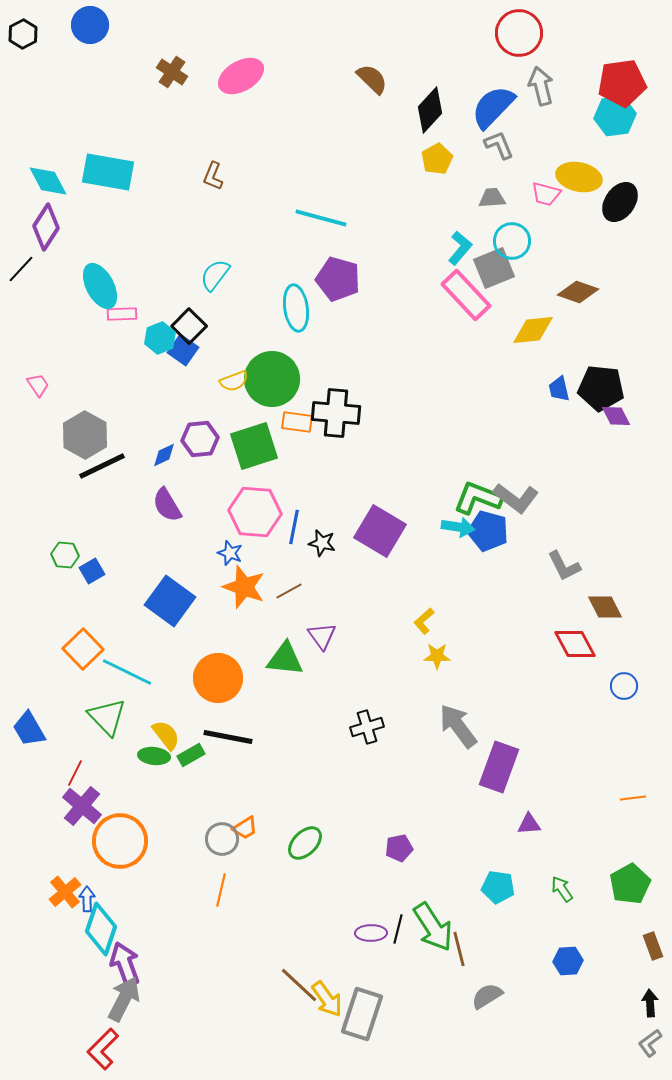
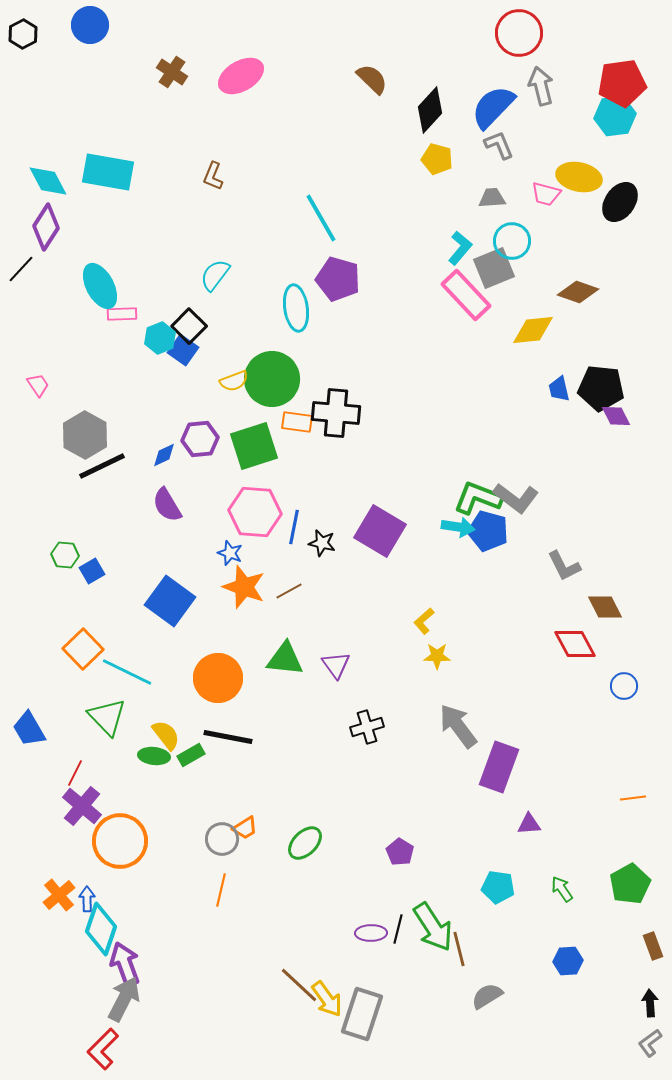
yellow pentagon at (437, 159): rotated 28 degrees counterclockwise
cyan line at (321, 218): rotated 45 degrees clockwise
purple triangle at (322, 636): moved 14 px right, 29 px down
purple pentagon at (399, 848): moved 1 px right, 4 px down; rotated 28 degrees counterclockwise
orange cross at (65, 892): moved 6 px left, 3 px down
